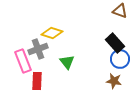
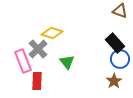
gray cross: rotated 24 degrees counterclockwise
brown star: rotated 28 degrees clockwise
